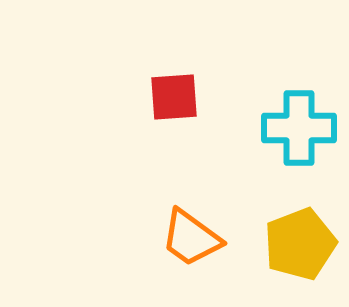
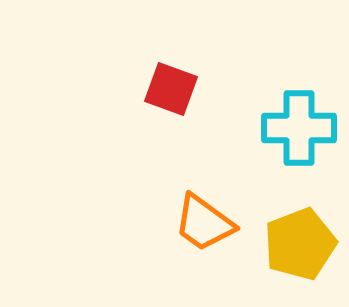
red square: moved 3 px left, 8 px up; rotated 24 degrees clockwise
orange trapezoid: moved 13 px right, 15 px up
